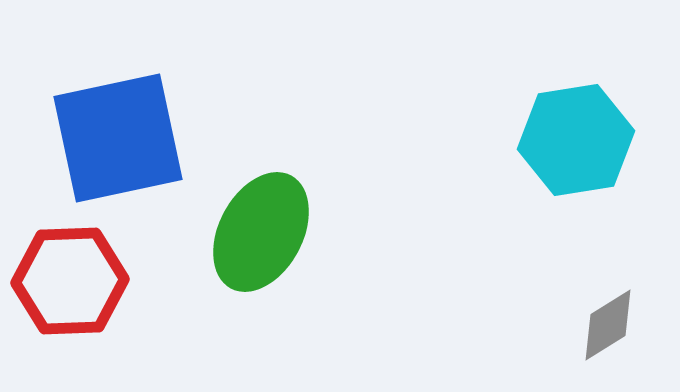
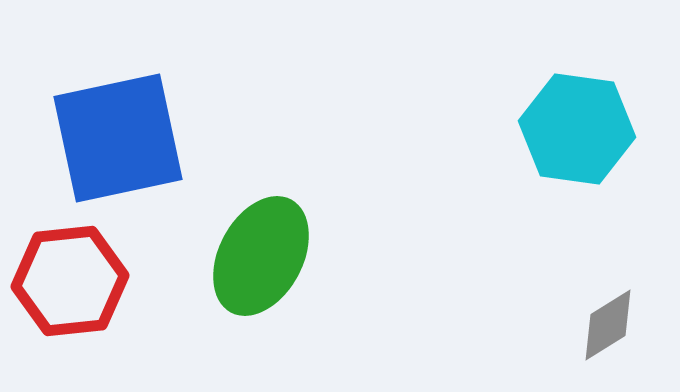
cyan hexagon: moved 1 px right, 11 px up; rotated 17 degrees clockwise
green ellipse: moved 24 px down
red hexagon: rotated 4 degrees counterclockwise
